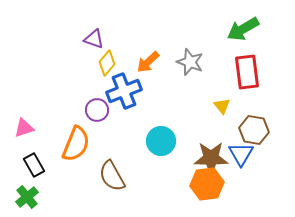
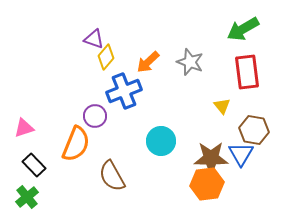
yellow diamond: moved 1 px left, 6 px up
purple circle: moved 2 px left, 6 px down
black rectangle: rotated 15 degrees counterclockwise
